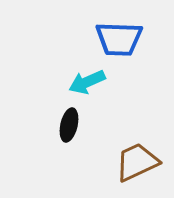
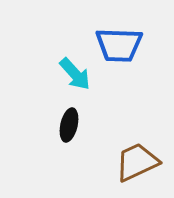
blue trapezoid: moved 6 px down
cyan arrow: moved 12 px left, 8 px up; rotated 108 degrees counterclockwise
